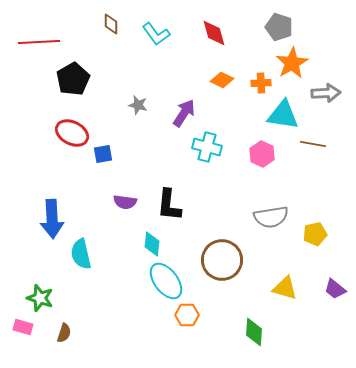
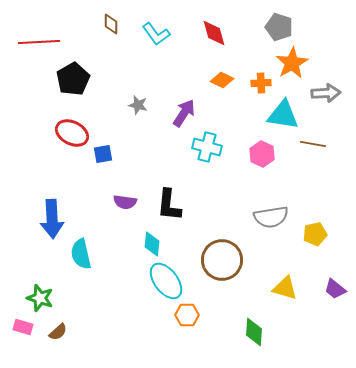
brown semicircle: moved 6 px left, 1 px up; rotated 30 degrees clockwise
